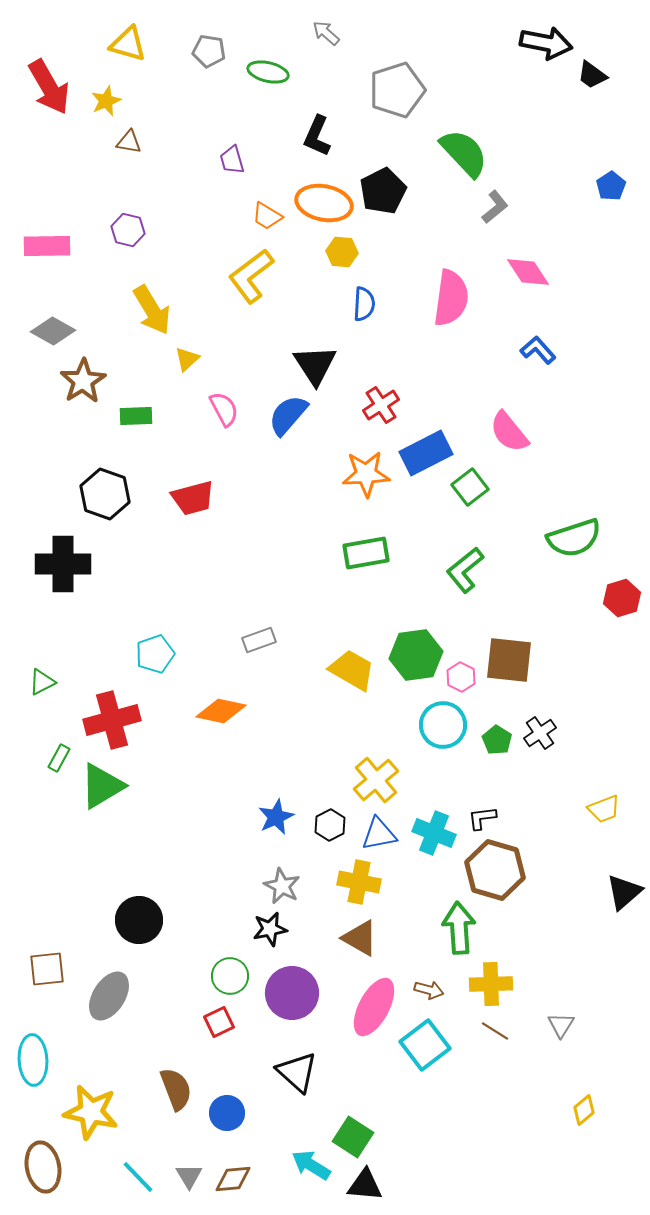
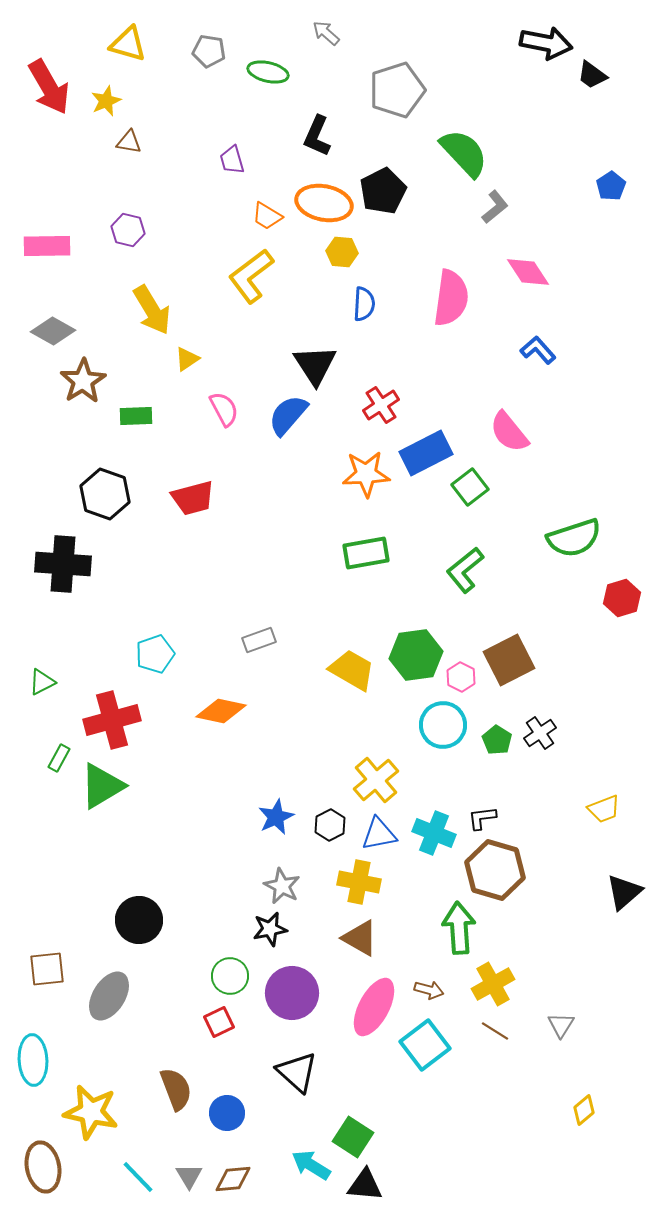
yellow triangle at (187, 359): rotated 8 degrees clockwise
black cross at (63, 564): rotated 4 degrees clockwise
brown square at (509, 660): rotated 33 degrees counterclockwise
yellow cross at (491, 984): moved 2 px right; rotated 27 degrees counterclockwise
